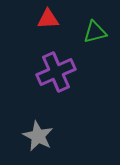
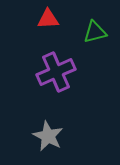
gray star: moved 10 px right
